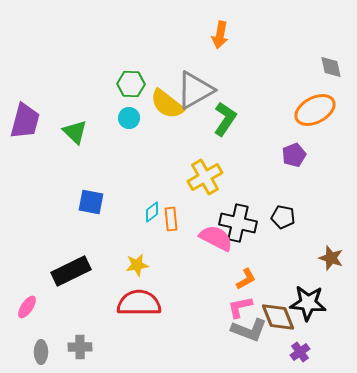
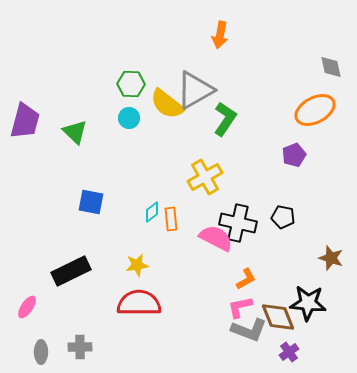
purple cross: moved 11 px left
